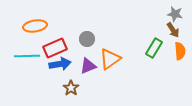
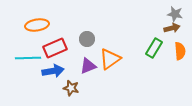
orange ellipse: moved 2 px right, 1 px up
brown arrow: moved 1 px left, 2 px up; rotated 70 degrees counterclockwise
cyan line: moved 1 px right, 2 px down
blue arrow: moved 7 px left, 7 px down
brown star: rotated 21 degrees counterclockwise
